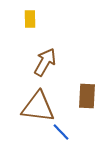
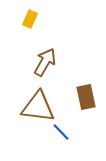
yellow rectangle: rotated 24 degrees clockwise
brown rectangle: moved 1 px left, 1 px down; rotated 15 degrees counterclockwise
